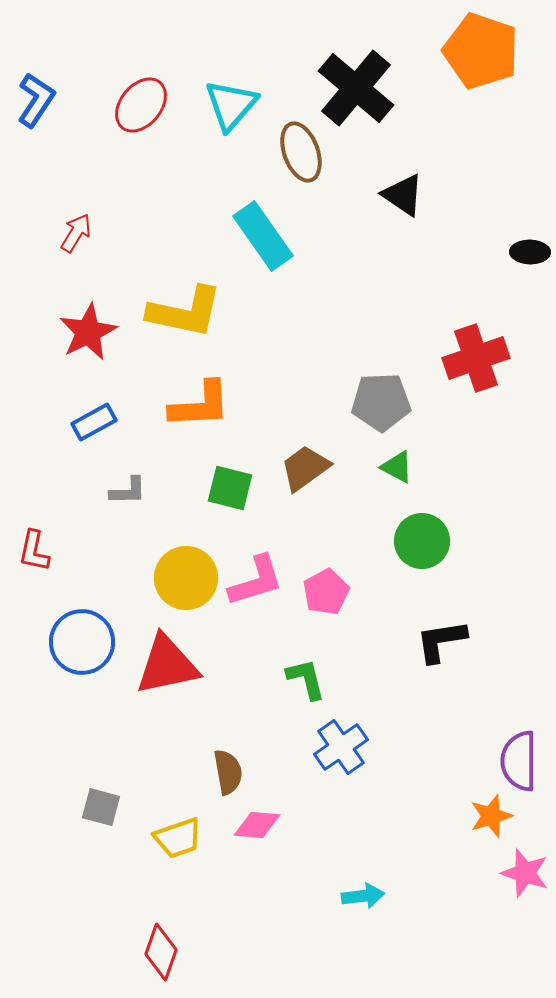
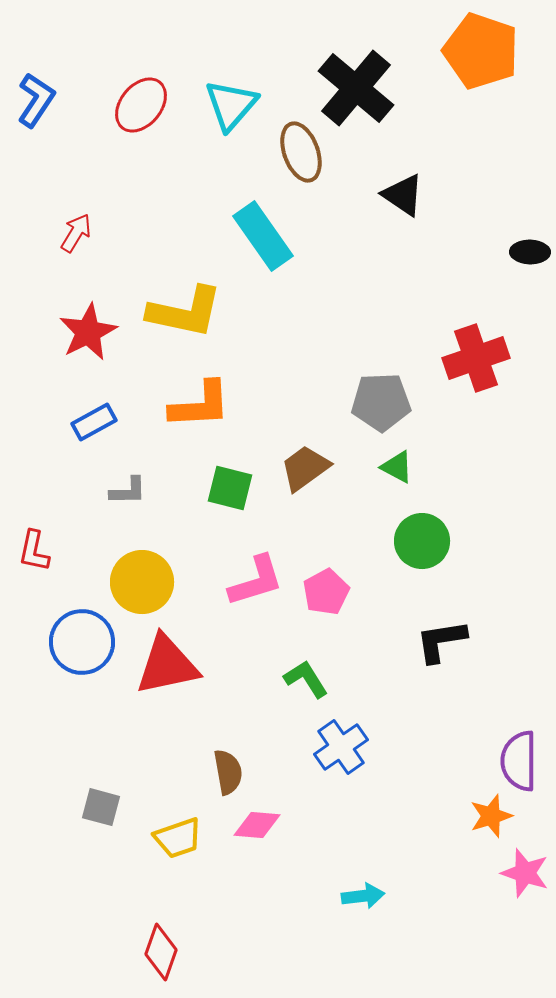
yellow circle: moved 44 px left, 4 px down
green L-shape: rotated 18 degrees counterclockwise
